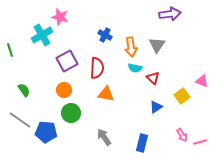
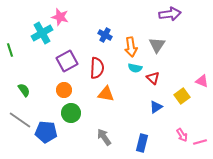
cyan cross: moved 2 px up
